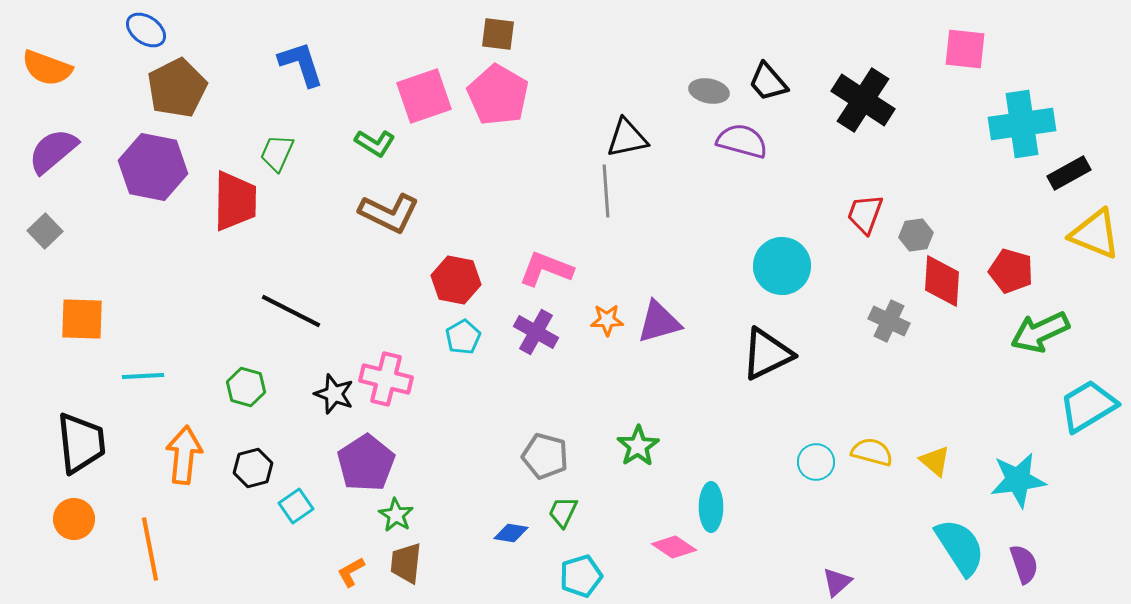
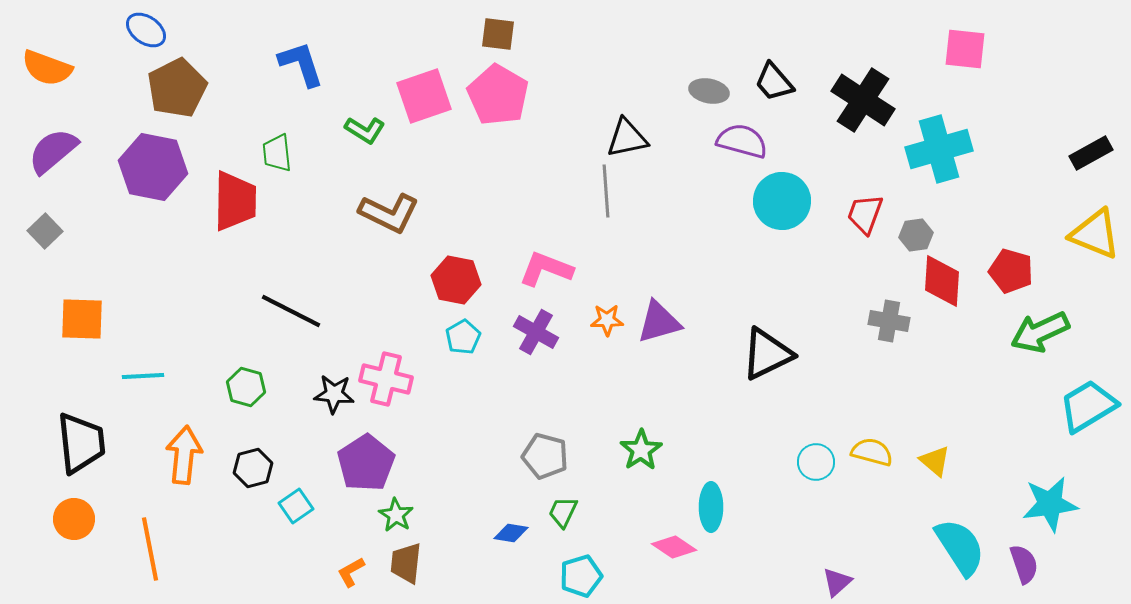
black trapezoid at (768, 82): moved 6 px right
cyan cross at (1022, 124): moved 83 px left, 25 px down; rotated 8 degrees counterclockwise
green L-shape at (375, 143): moved 10 px left, 13 px up
green trapezoid at (277, 153): rotated 30 degrees counterclockwise
black rectangle at (1069, 173): moved 22 px right, 20 px up
cyan circle at (782, 266): moved 65 px up
gray cross at (889, 321): rotated 15 degrees counterclockwise
black star at (334, 394): rotated 15 degrees counterclockwise
green star at (638, 446): moved 3 px right, 4 px down
cyan star at (1018, 480): moved 32 px right, 24 px down
